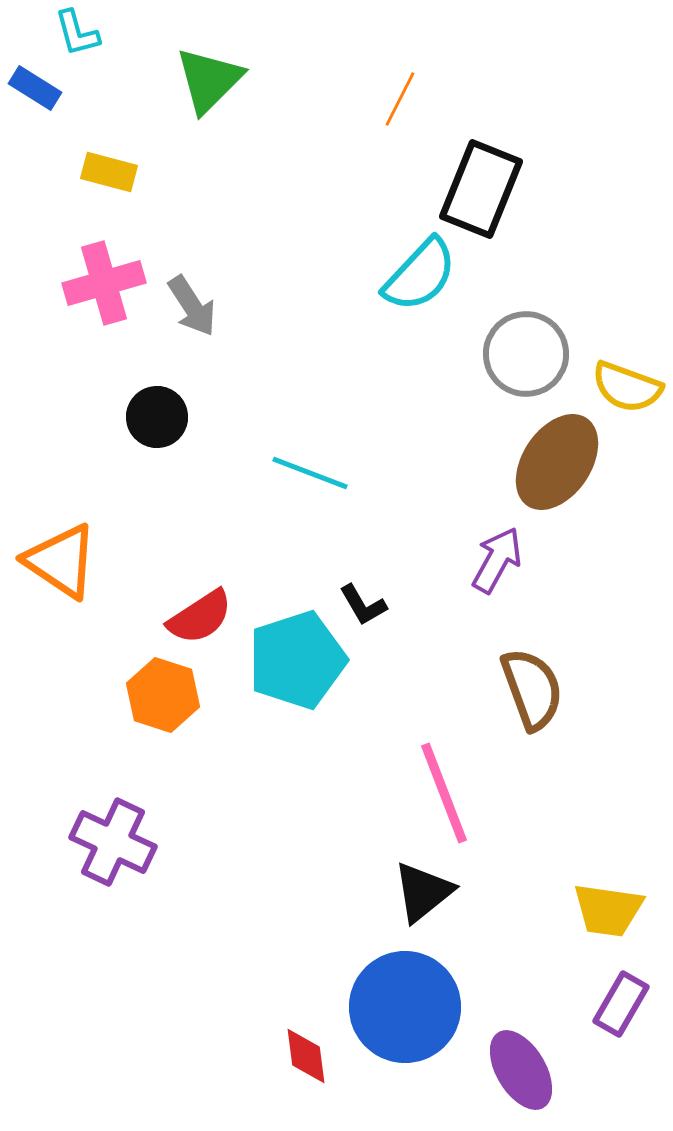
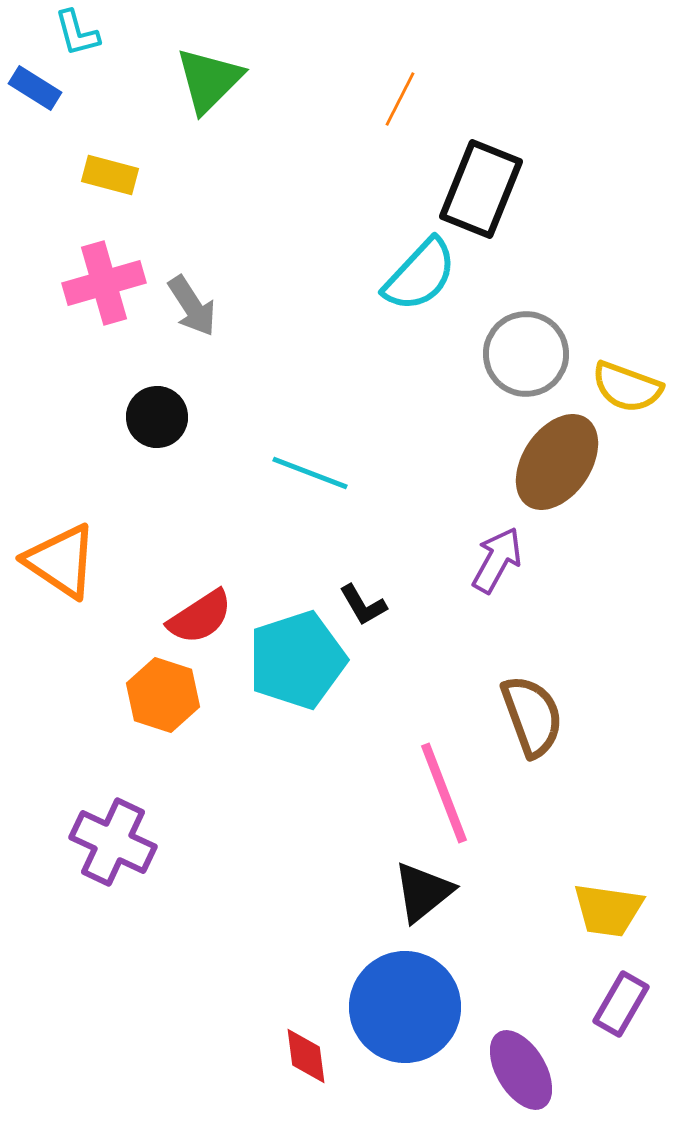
yellow rectangle: moved 1 px right, 3 px down
brown semicircle: moved 27 px down
